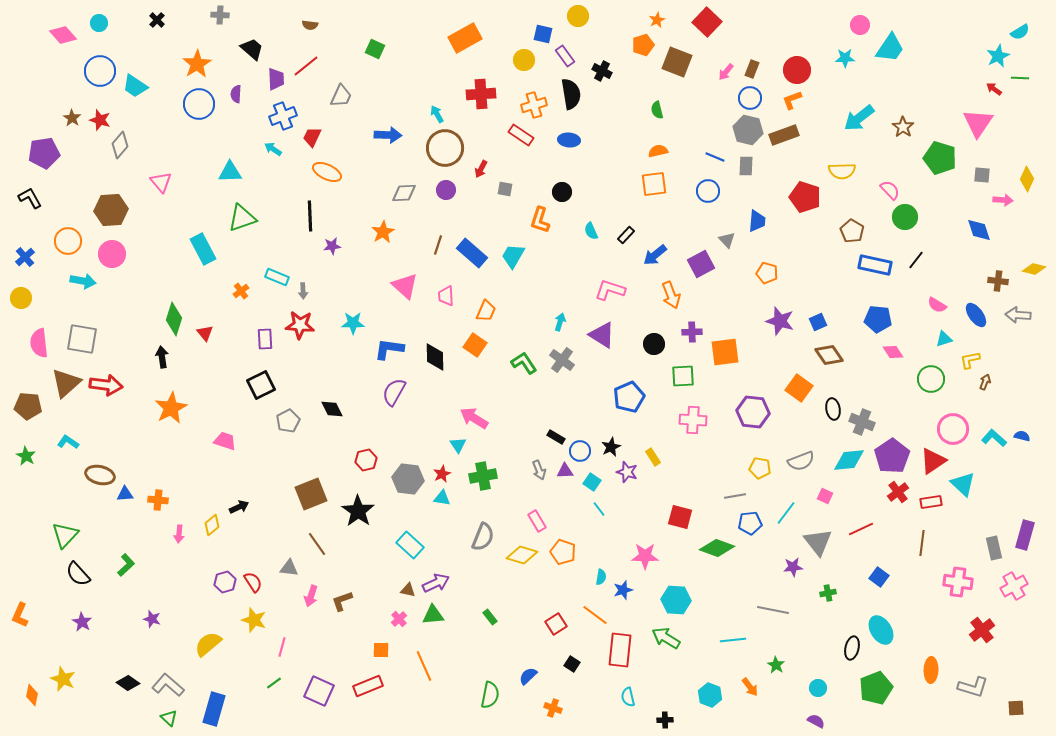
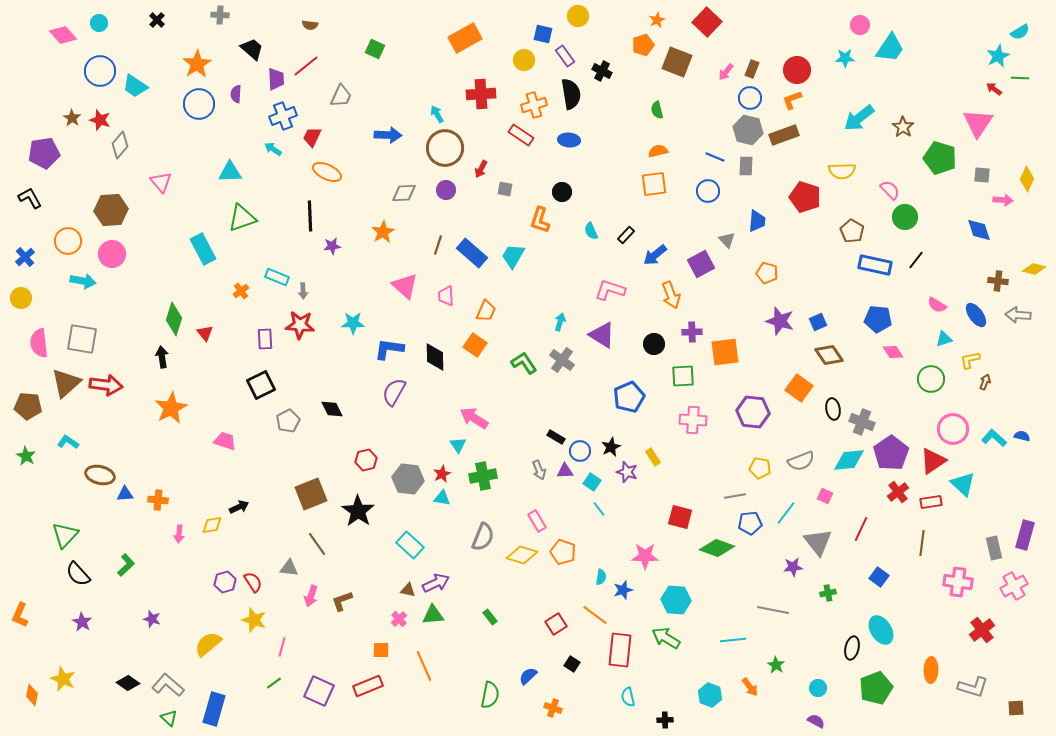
purple pentagon at (892, 456): moved 1 px left, 3 px up
yellow diamond at (212, 525): rotated 30 degrees clockwise
red line at (861, 529): rotated 40 degrees counterclockwise
